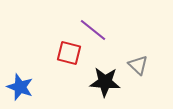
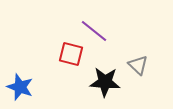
purple line: moved 1 px right, 1 px down
red square: moved 2 px right, 1 px down
